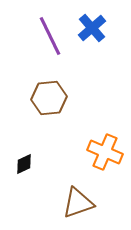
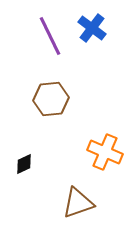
blue cross: rotated 12 degrees counterclockwise
brown hexagon: moved 2 px right, 1 px down
